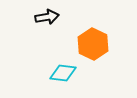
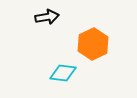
orange hexagon: rotated 8 degrees clockwise
